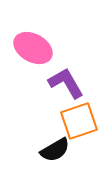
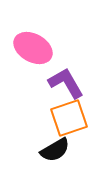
orange square: moved 10 px left, 3 px up
